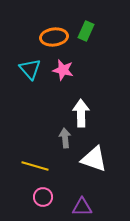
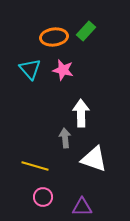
green rectangle: rotated 18 degrees clockwise
